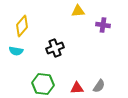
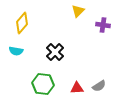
yellow triangle: rotated 40 degrees counterclockwise
yellow diamond: moved 3 px up
black cross: moved 4 px down; rotated 24 degrees counterclockwise
gray semicircle: rotated 24 degrees clockwise
